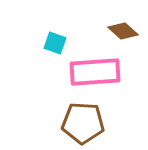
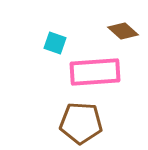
brown pentagon: moved 2 px left
